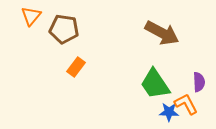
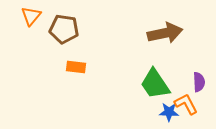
brown arrow: moved 3 px right; rotated 40 degrees counterclockwise
orange rectangle: rotated 60 degrees clockwise
